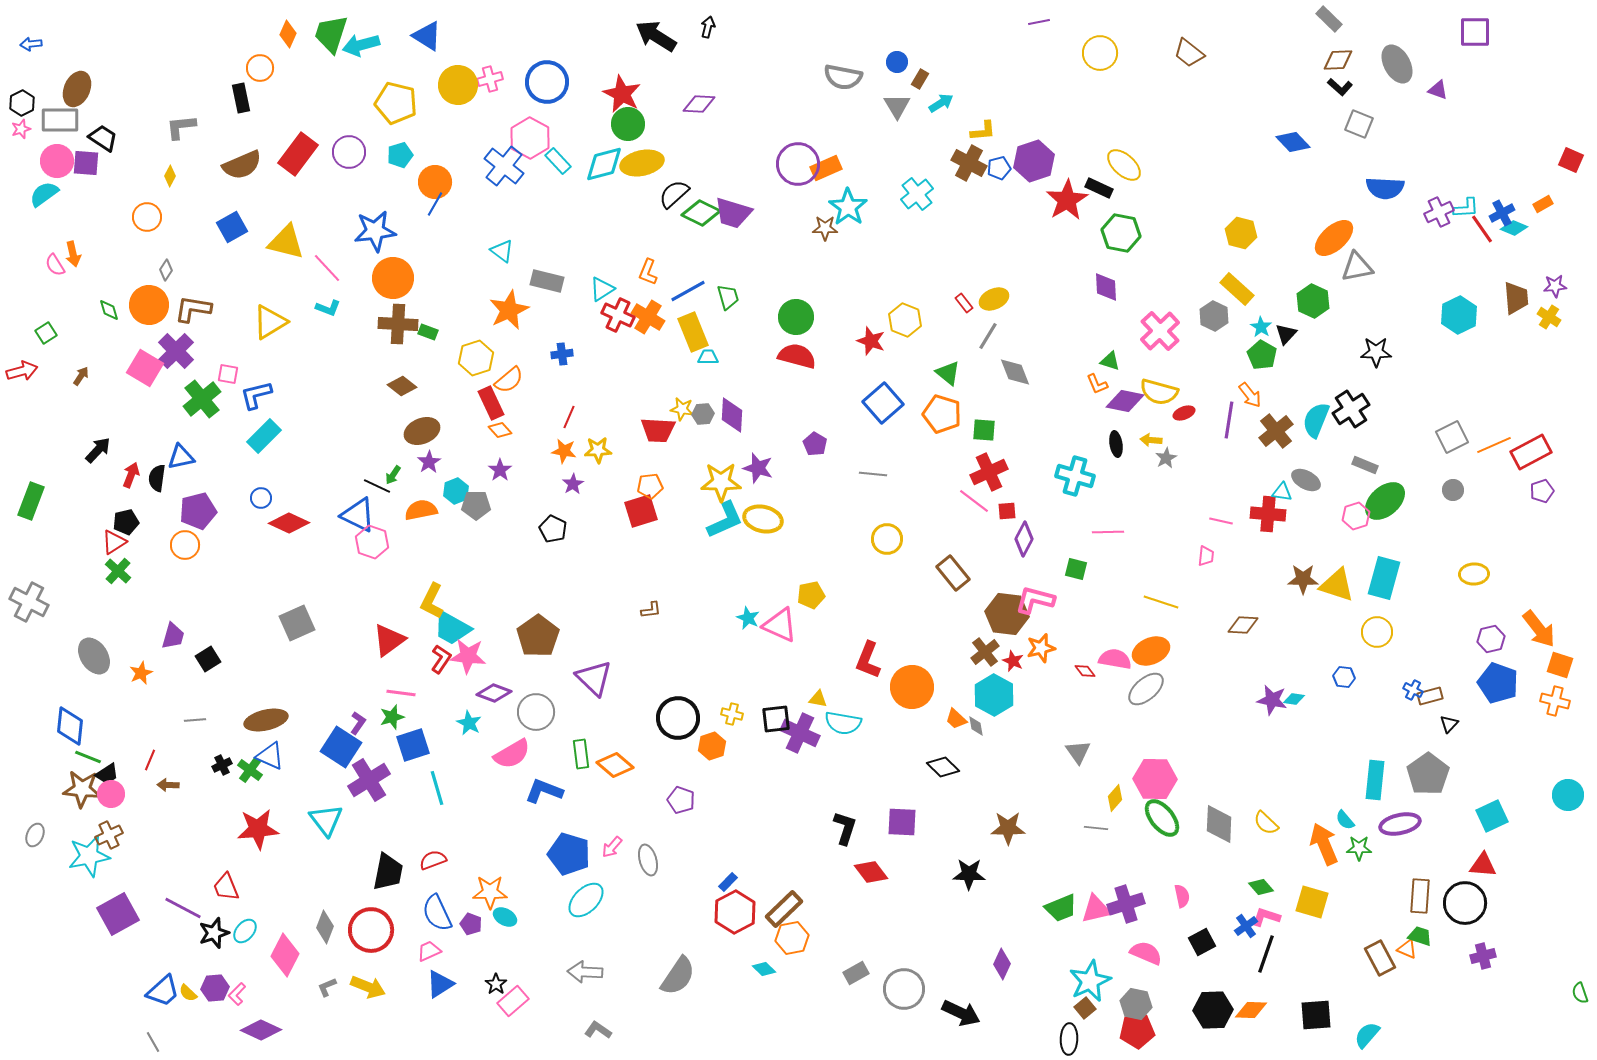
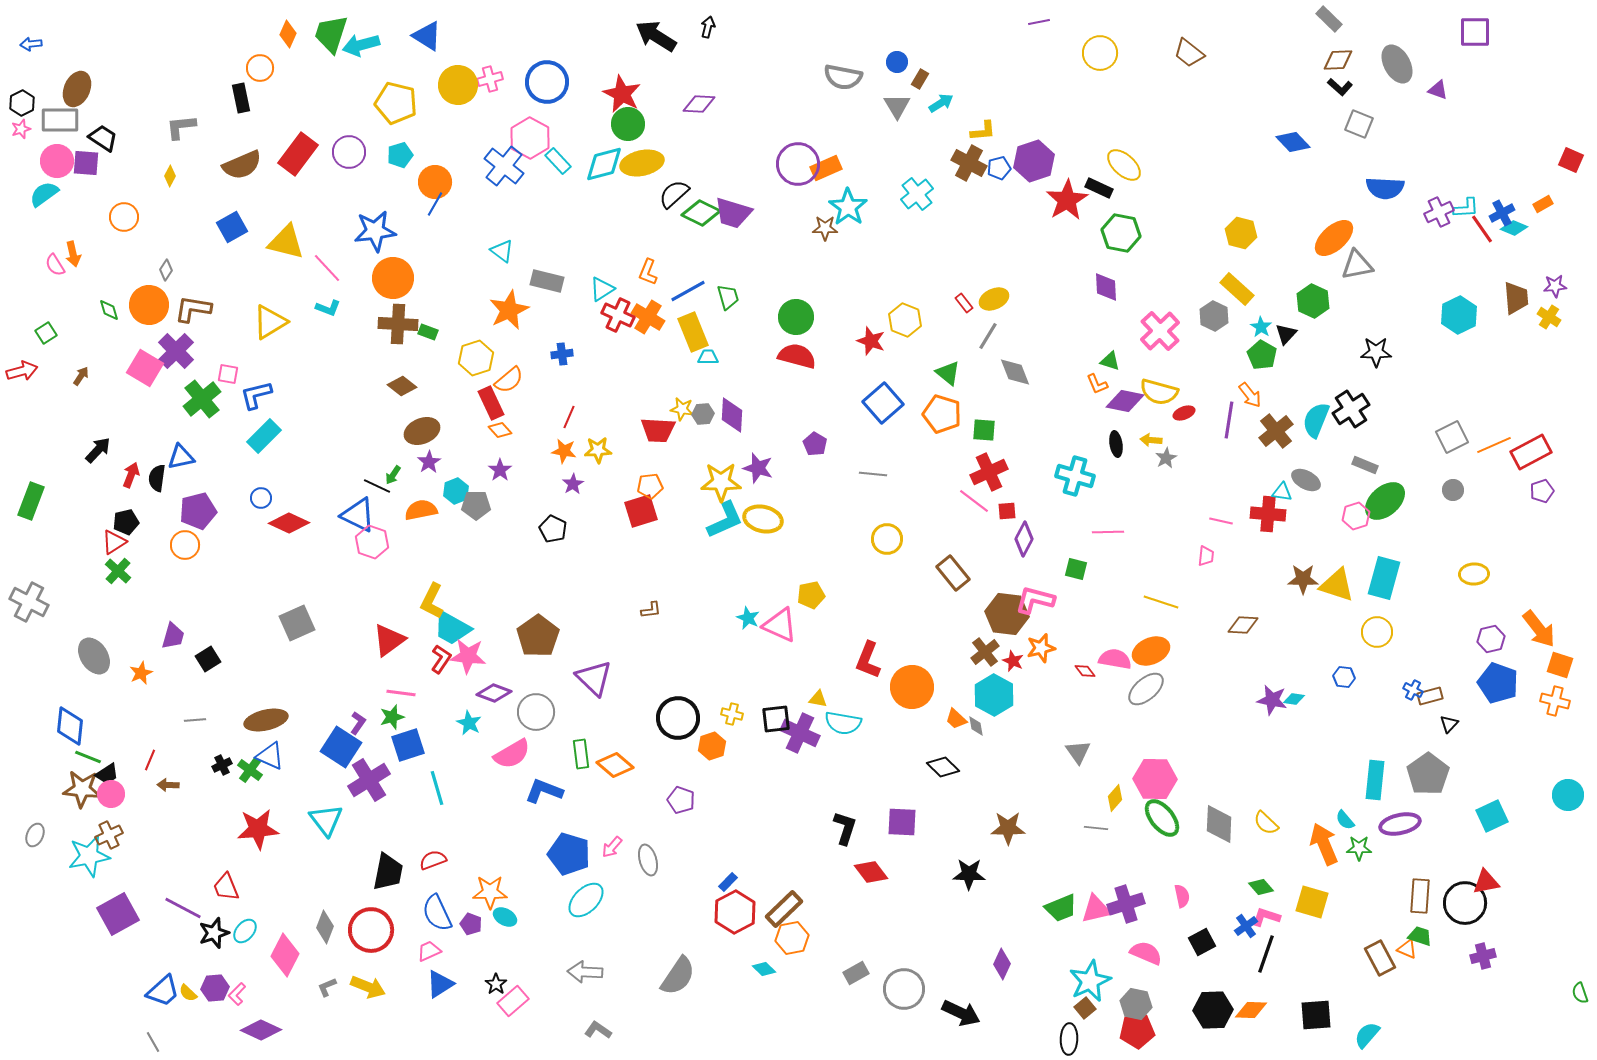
orange circle at (147, 217): moved 23 px left
gray triangle at (1357, 267): moved 2 px up
blue square at (413, 745): moved 5 px left
red triangle at (1483, 865): moved 3 px right, 17 px down; rotated 16 degrees counterclockwise
